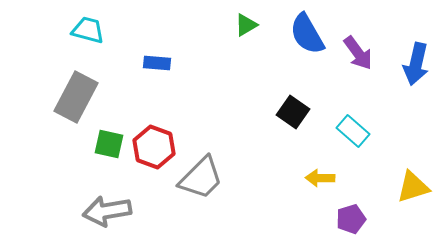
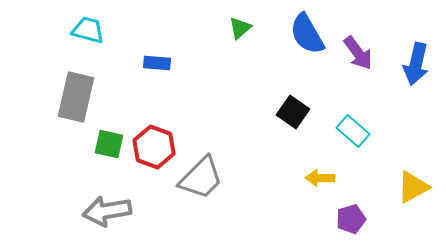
green triangle: moved 6 px left, 3 px down; rotated 10 degrees counterclockwise
gray rectangle: rotated 15 degrees counterclockwise
yellow triangle: rotated 12 degrees counterclockwise
